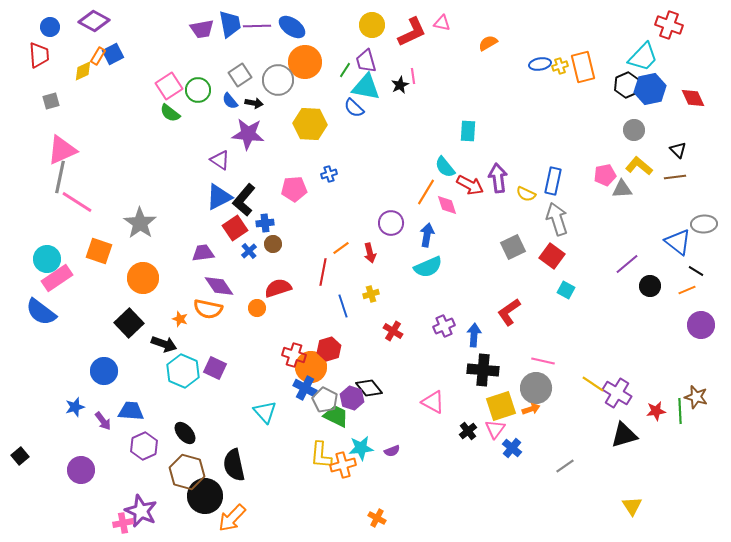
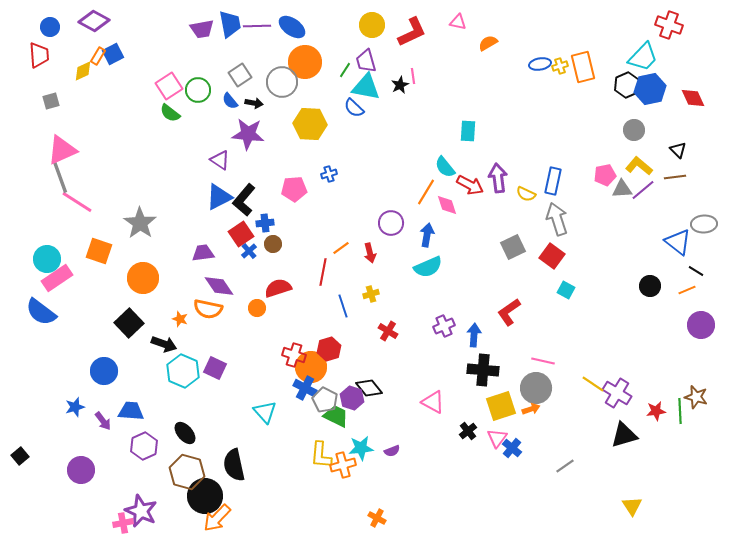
pink triangle at (442, 23): moved 16 px right, 1 px up
gray circle at (278, 80): moved 4 px right, 2 px down
gray line at (60, 177): rotated 32 degrees counterclockwise
red square at (235, 228): moved 6 px right, 6 px down
purple line at (627, 264): moved 16 px right, 74 px up
red cross at (393, 331): moved 5 px left
pink triangle at (495, 429): moved 2 px right, 9 px down
orange arrow at (232, 518): moved 15 px left
